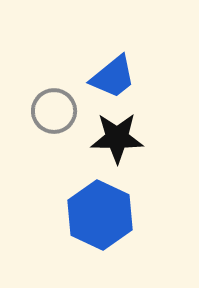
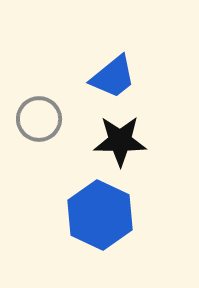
gray circle: moved 15 px left, 8 px down
black star: moved 3 px right, 3 px down
